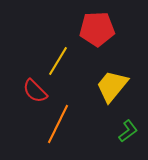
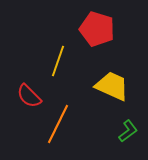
red pentagon: rotated 20 degrees clockwise
yellow line: rotated 12 degrees counterclockwise
yellow trapezoid: rotated 75 degrees clockwise
red semicircle: moved 6 px left, 5 px down
